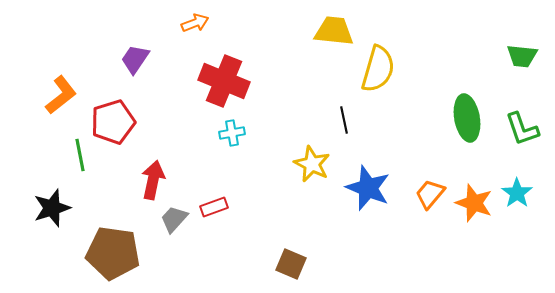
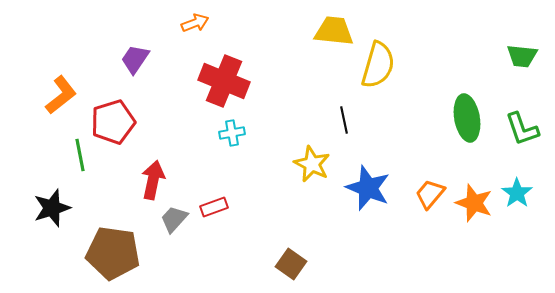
yellow semicircle: moved 4 px up
brown square: rotated 12 degrees clockwise
